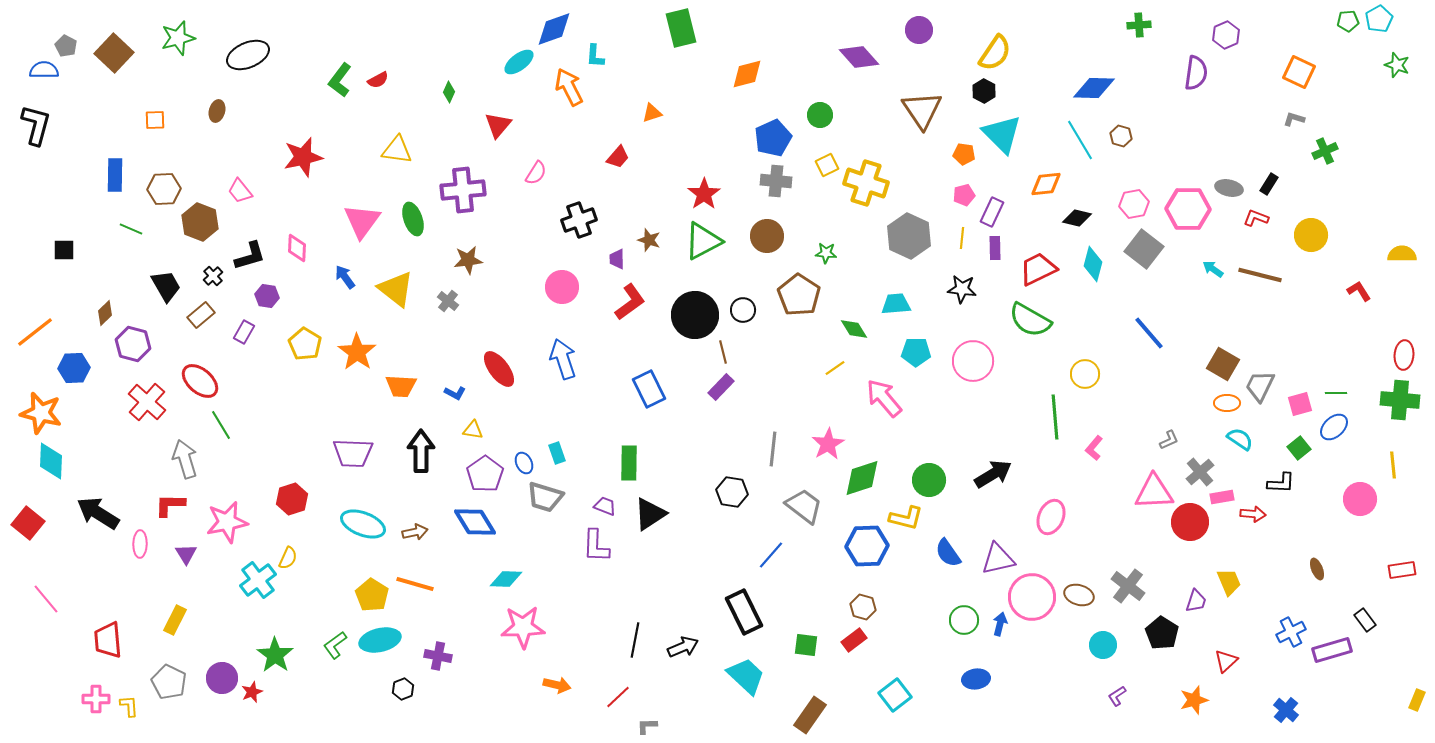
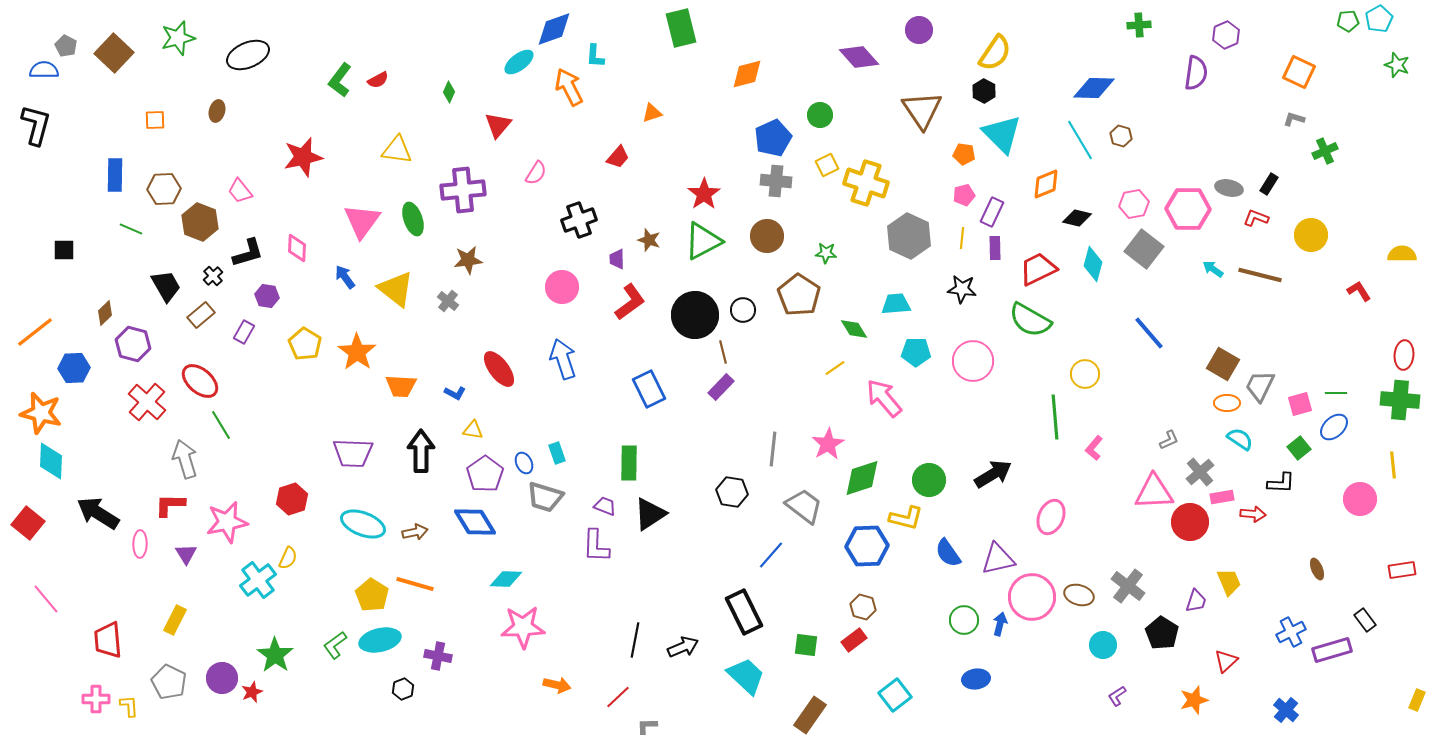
orange diamond at (1046, 184): rotated 16 degrees counterclockwise
black L-shape at (250, 256): moved 2 px left, 3 px up
